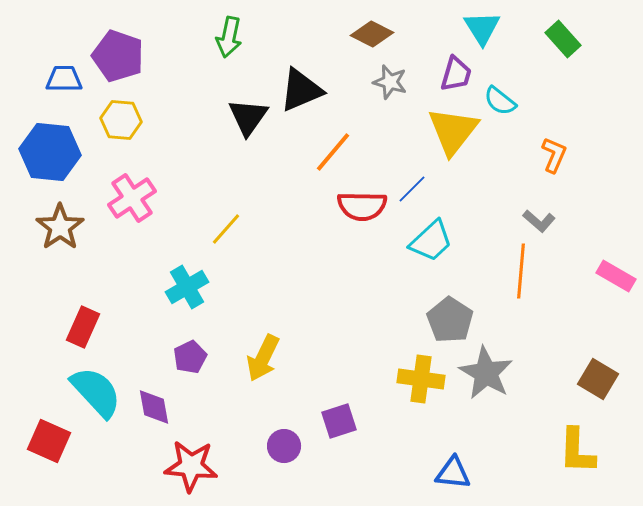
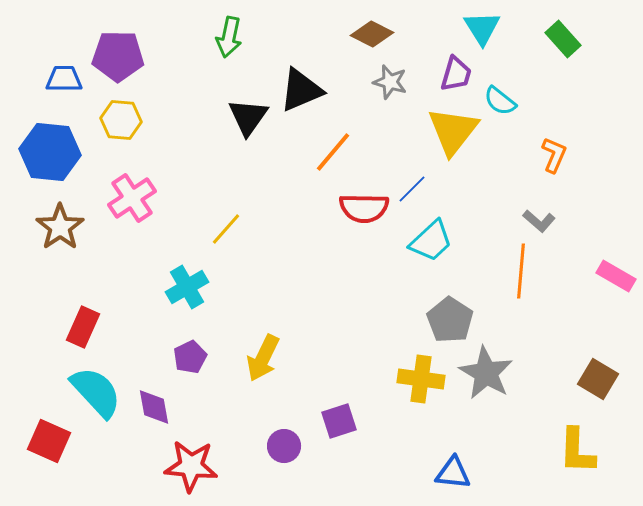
purple pentagon at (118, 56): rotated 18 degrees counterclockwise
red semicircle at (362, 206): moved 2 px right, 2 px down
